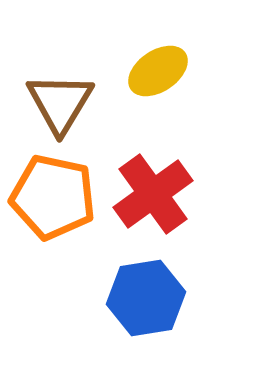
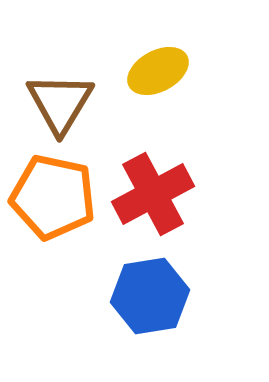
yellow ellipse: rotated 6 degrees clockwise
red cross: rotated 8 degrees clockwise
blue hexagon: moved 4 px right, 2 px up
